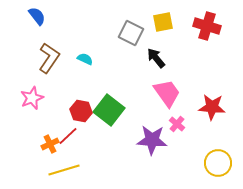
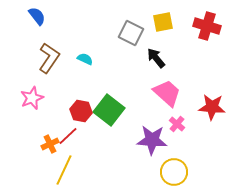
pink trapezoid: rotated 12 degrees counterclockwise
yellow circle: moved 44 px left, 9 px down
yellow line: rotated 48 degrees counterclockwise
